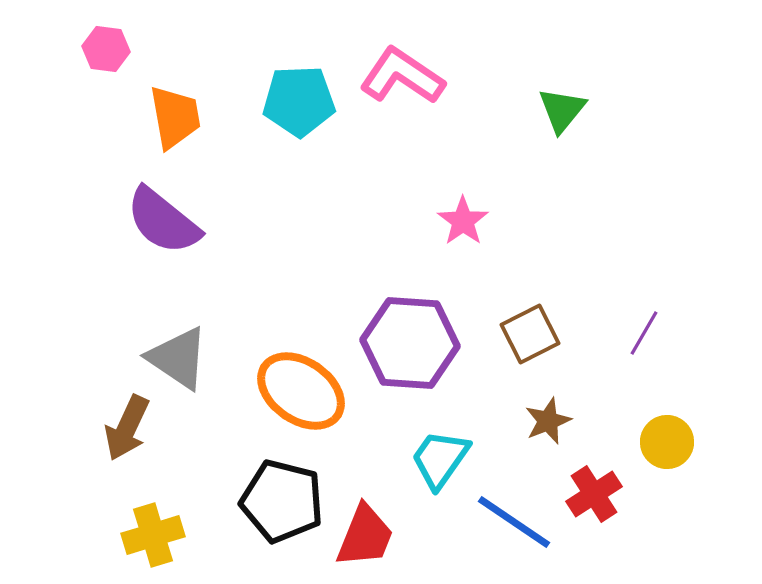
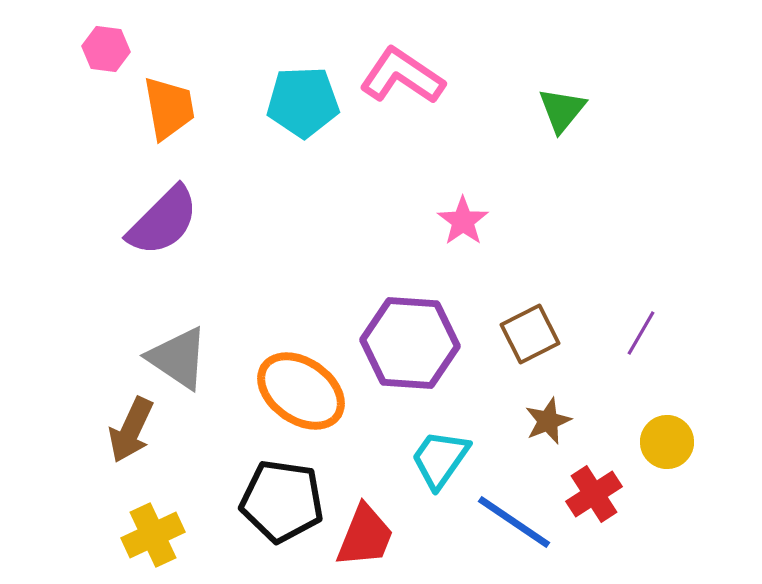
cyan pentagon: moved 4 px right, 1 px down
orange trapezoid: moved 6 px left, 9 px up
purple semicircle: rotated 84 degrees counterclockwise
purple line: moved 3 px left
brown arrow: moved 4 px right, 2 px down
black pentagon: rotated 6 degrees counterclockwise
yellow cross: rotated 8 degrees counterclockwise
